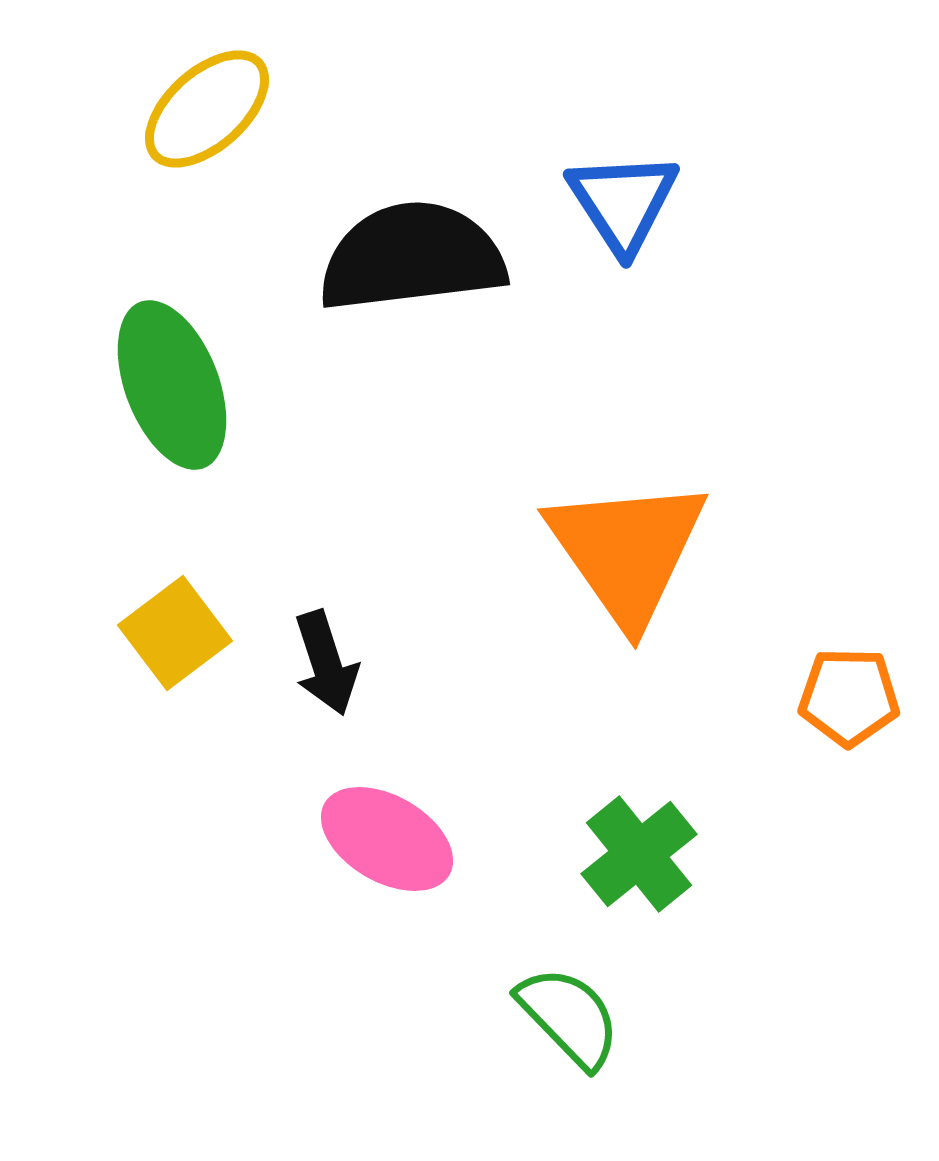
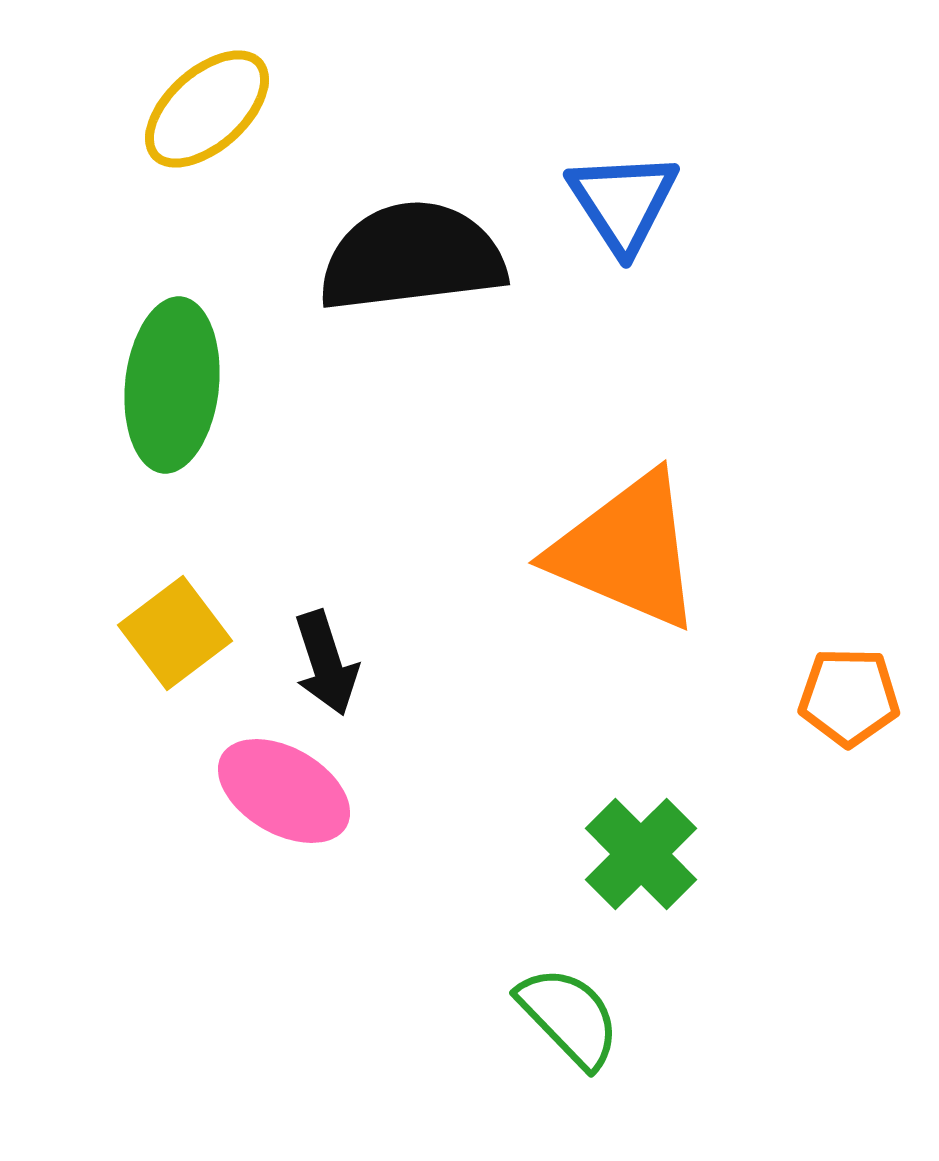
green ellipse: rotated 27 degrees clockwise
orange triangle: rotated 32 degrees counterclockwise
pink ellipse: moved 103 px left, 48 px up
green cross: moved 2 px right; rotated 6 degrees counterclockwise
